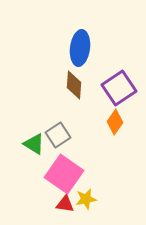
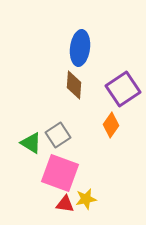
purple square: moved 4 px right, 1 px down
orange diamond: moved 4 px left, 3 px down
green triangle: moved 3 px left, 1 px up
pink square: moved 4 px left, 1 px up; rotated 15 degrees counterclockwise
